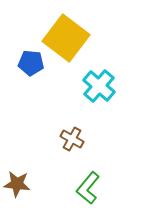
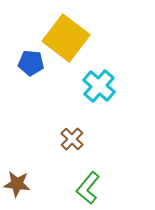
brown cross: rotated 15 degrees clockwise
